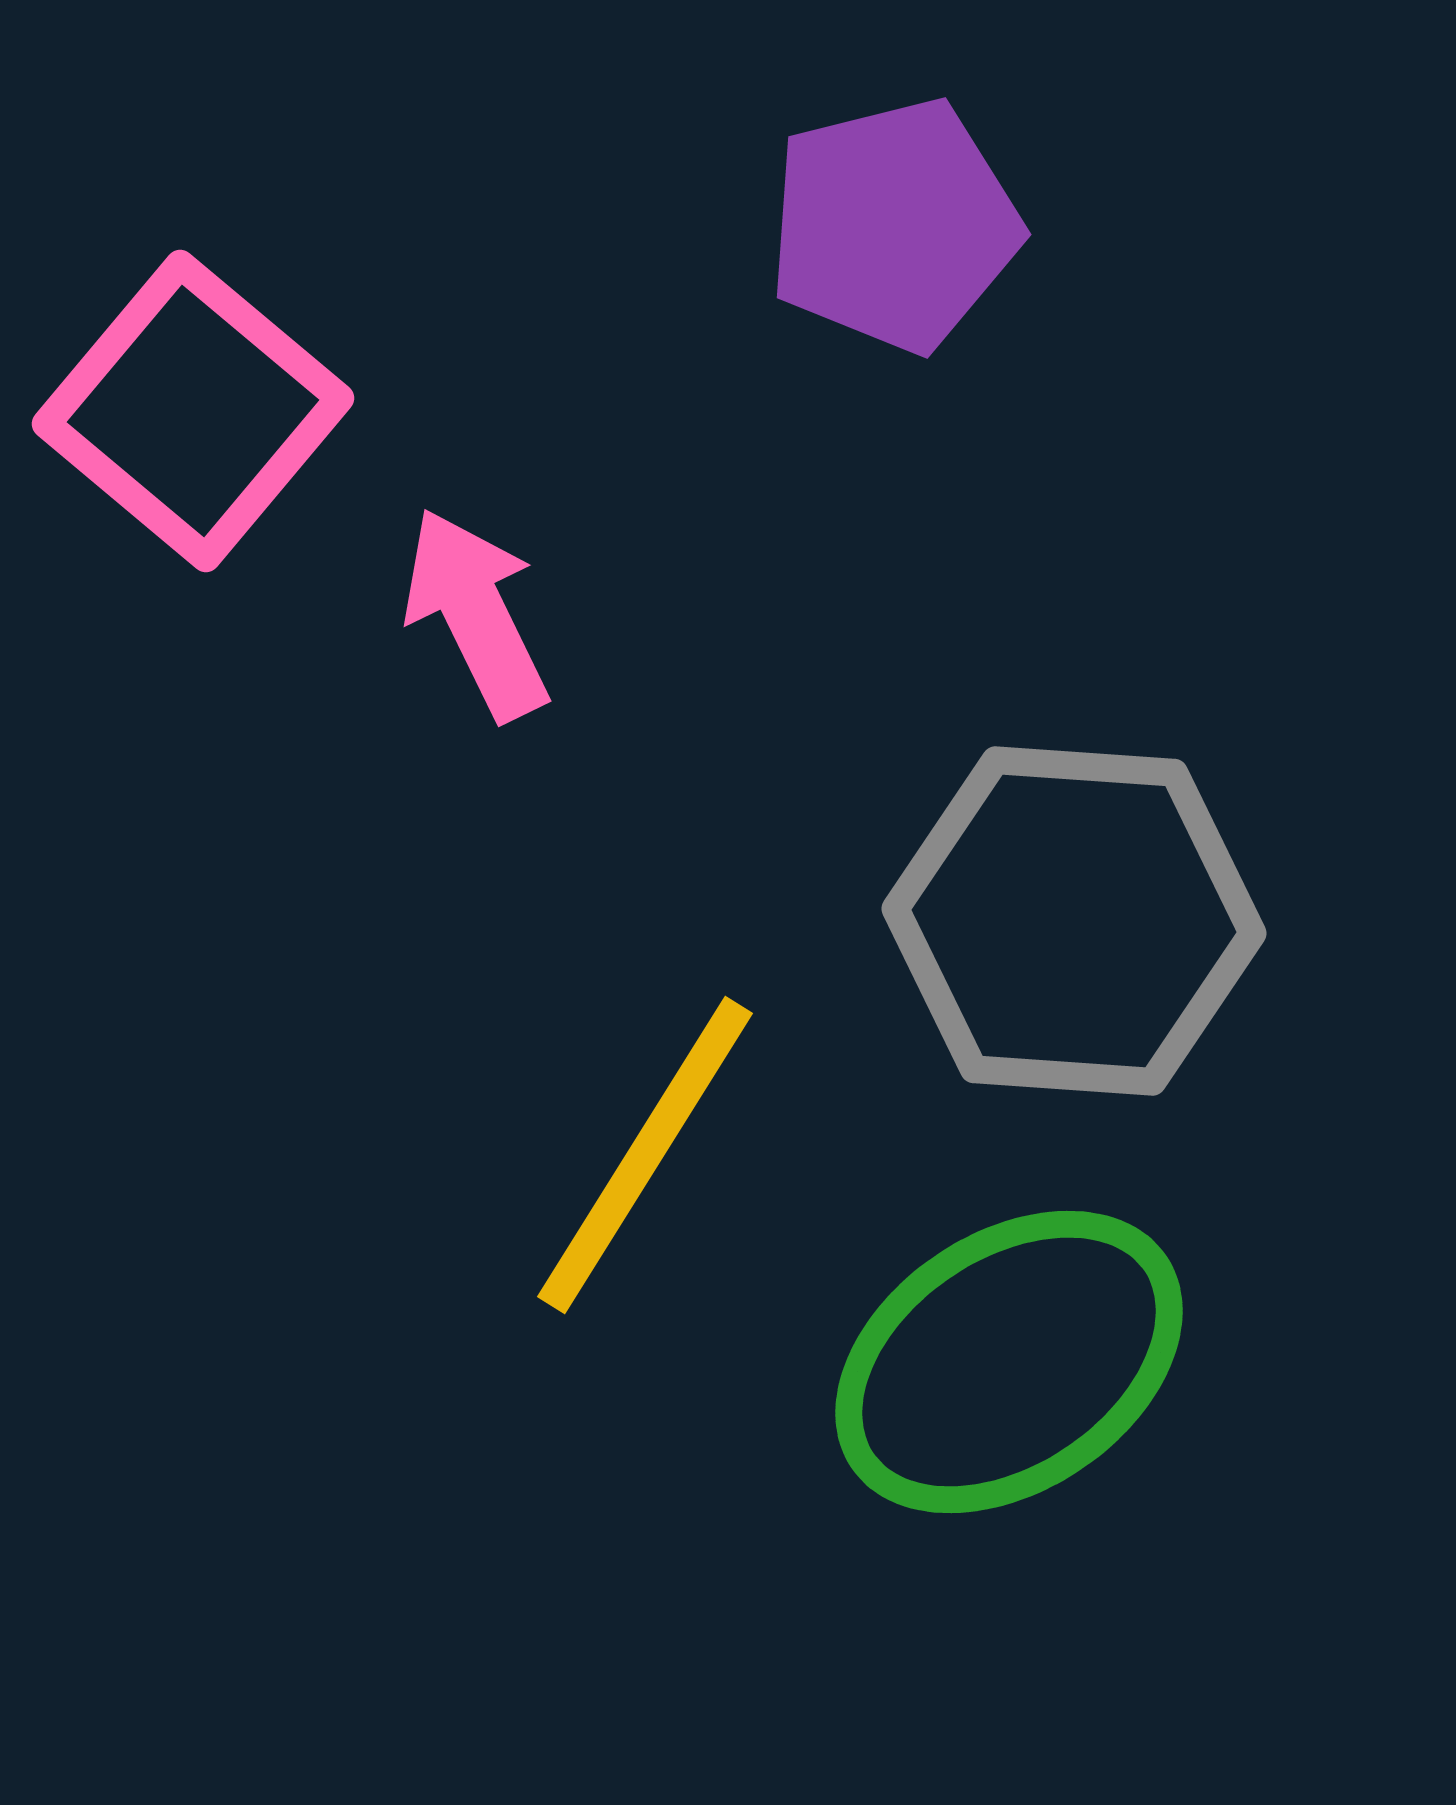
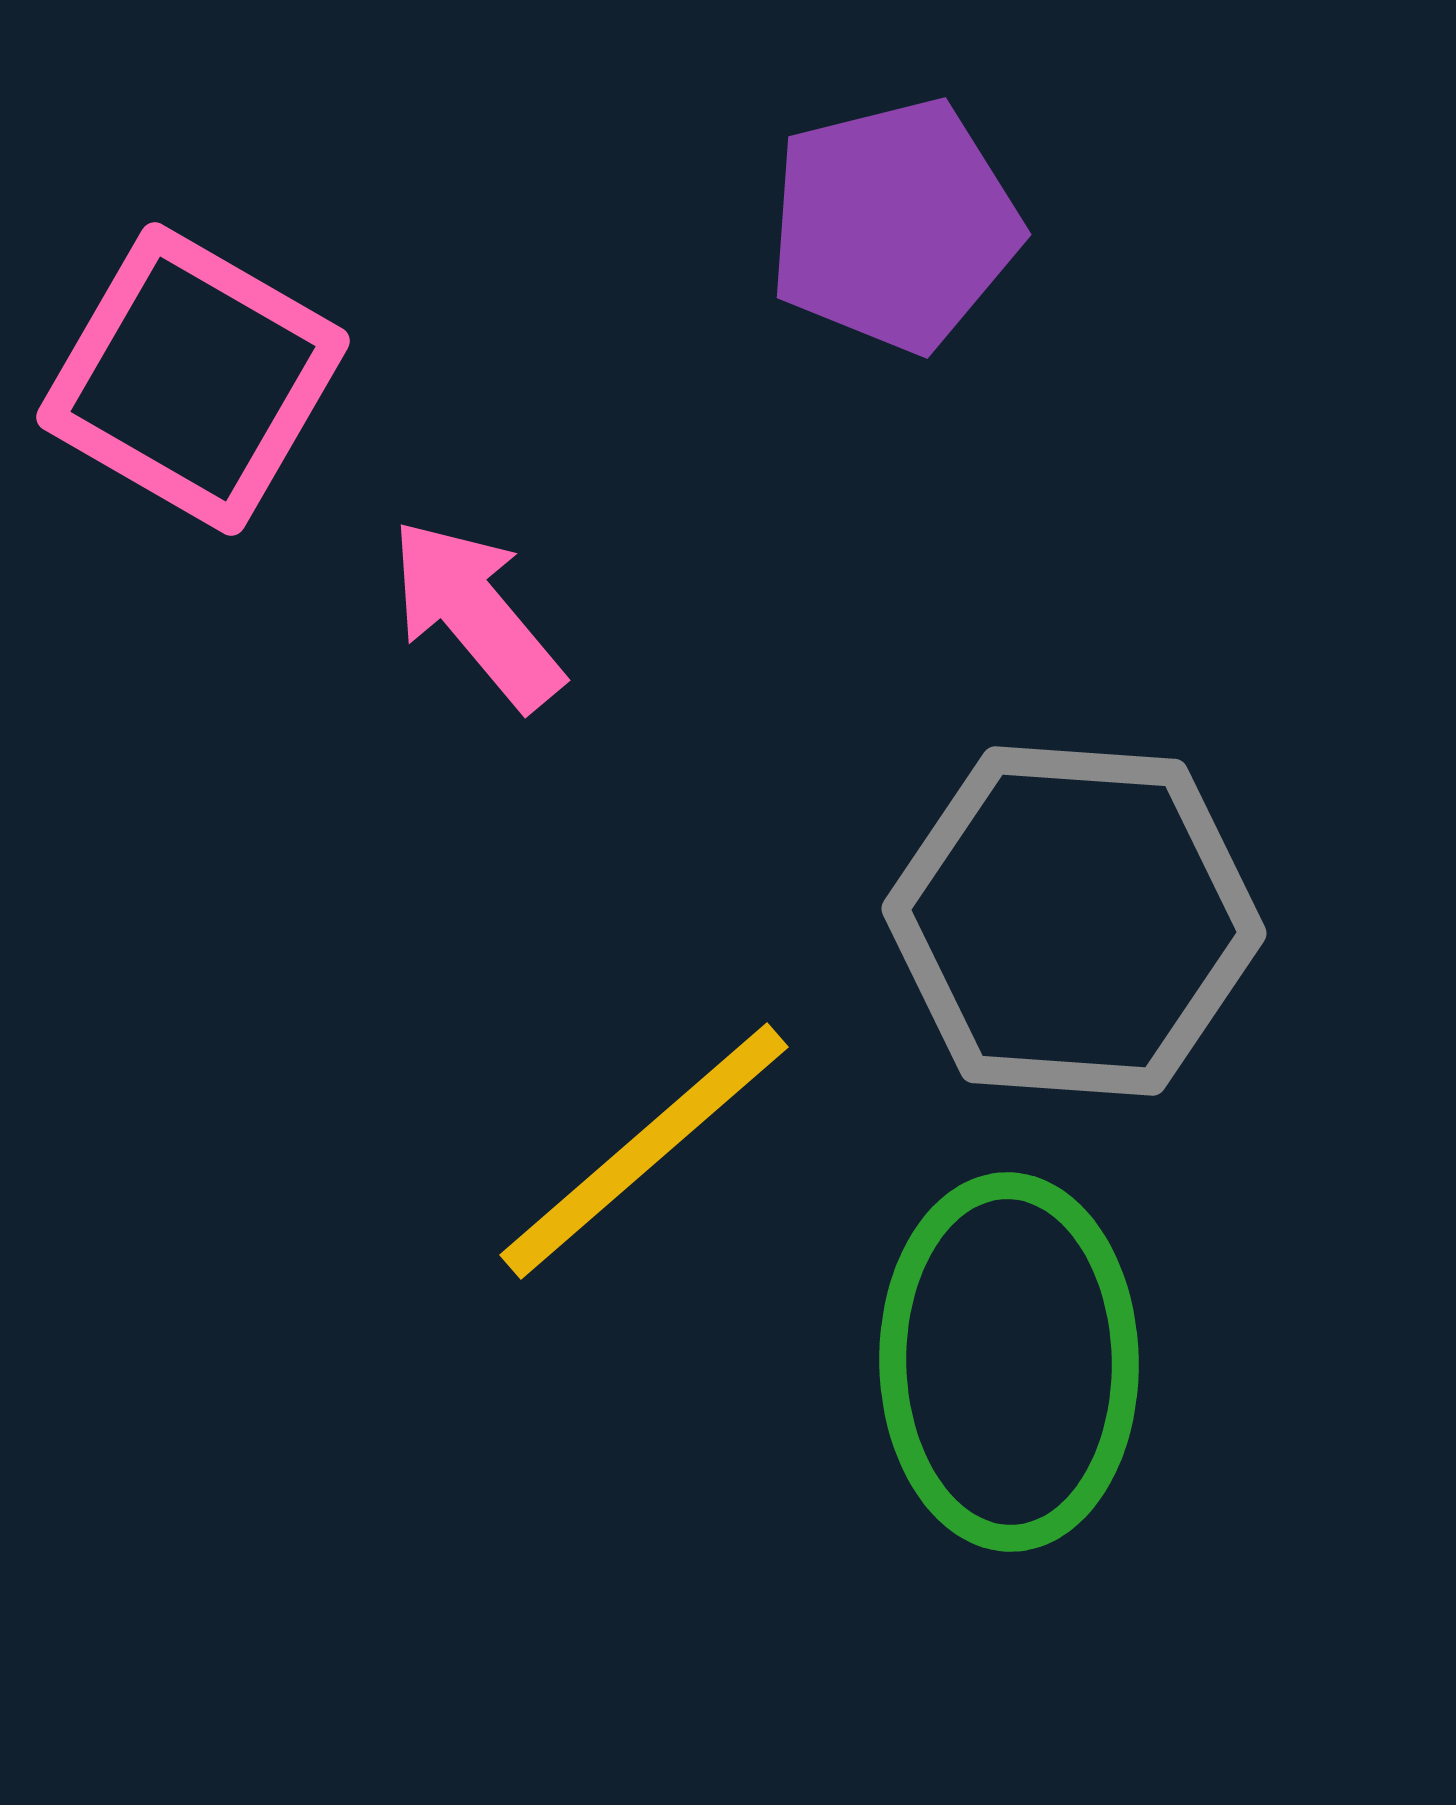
pink square: moved 32 px up; rotated 10 degrees counterclockwise
pink arrow: rotated 14 degrees counterclockwise
yellow line: moved 1 px left, 4 px up; rotated 17 degrees clockwise
green ellipse: rotated 57 degrees counterclockwise
